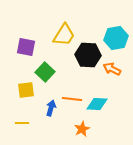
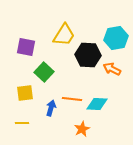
green square: moved 1 px left
yellow square: moved 1 px left, 3 px down
